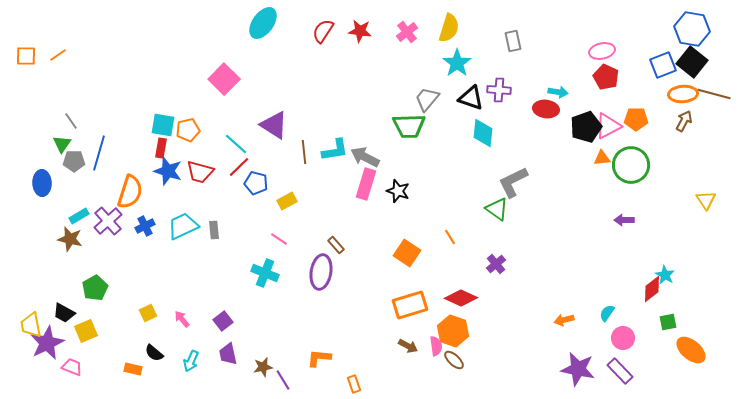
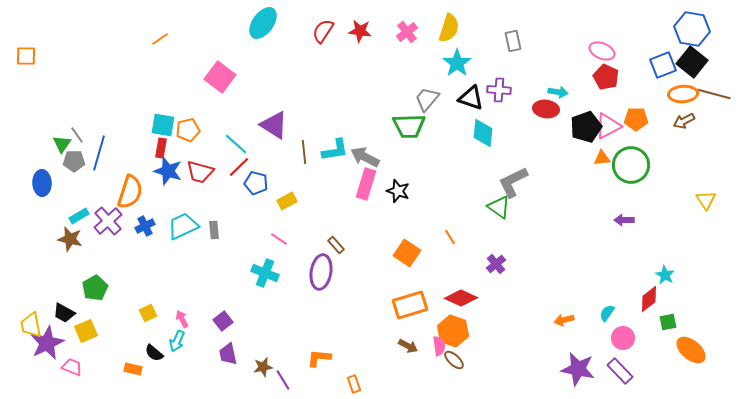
pink ellipse at (602, 51): rotated 35 degrees clockwise
orange line at (58, 55): moved 102 px right, 16 px up
pink square at (224, 79): moved 4 px left, 2 px up; rotated 8 degrees counterclockwise
gray line at (71, 121): moved 6 px right, 14 px down
brown arrow at (684, 121): rotated 145 degrees counterclockwise
green triangle at (497, 209): moved 2 px right, 2 px up
red diamond at (652, 289): moved 3 px left, 10 px down
pink arrow at (182, 319): rotated 12 degrees clockwise
pink semicircle at (436, 346): moved 3 px right
cyan arrow at (191, 361): moved 14 px left, 20 px up
